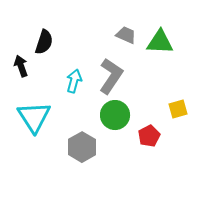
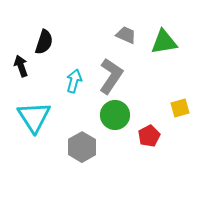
green triangle: moved 4 px right; rotated 12 degrees counterclockwise
yellow square: moved 2 px right, 1 px up
